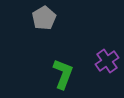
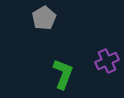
purple cross: rotated 10 degrees clockwise
